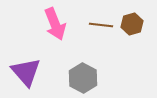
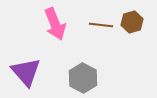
brown hexagon: moved 2 px up
